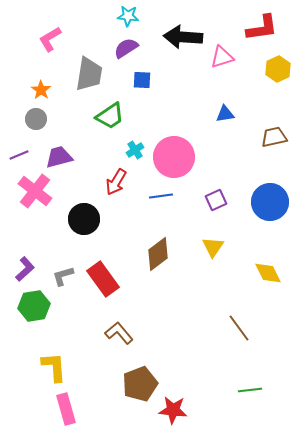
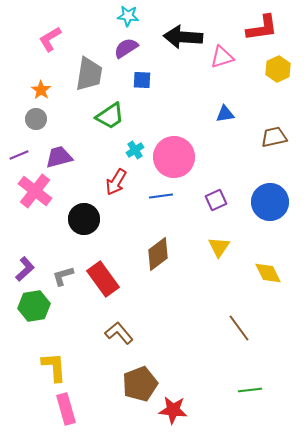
yellow triangle: moved 6 px right
